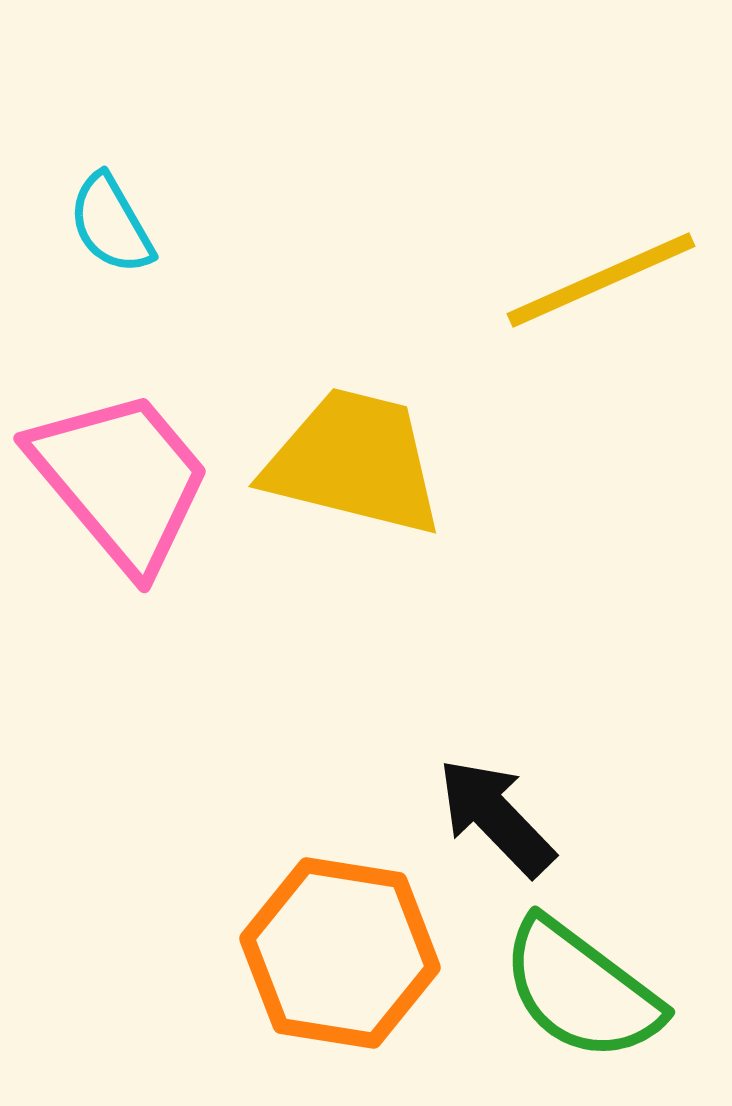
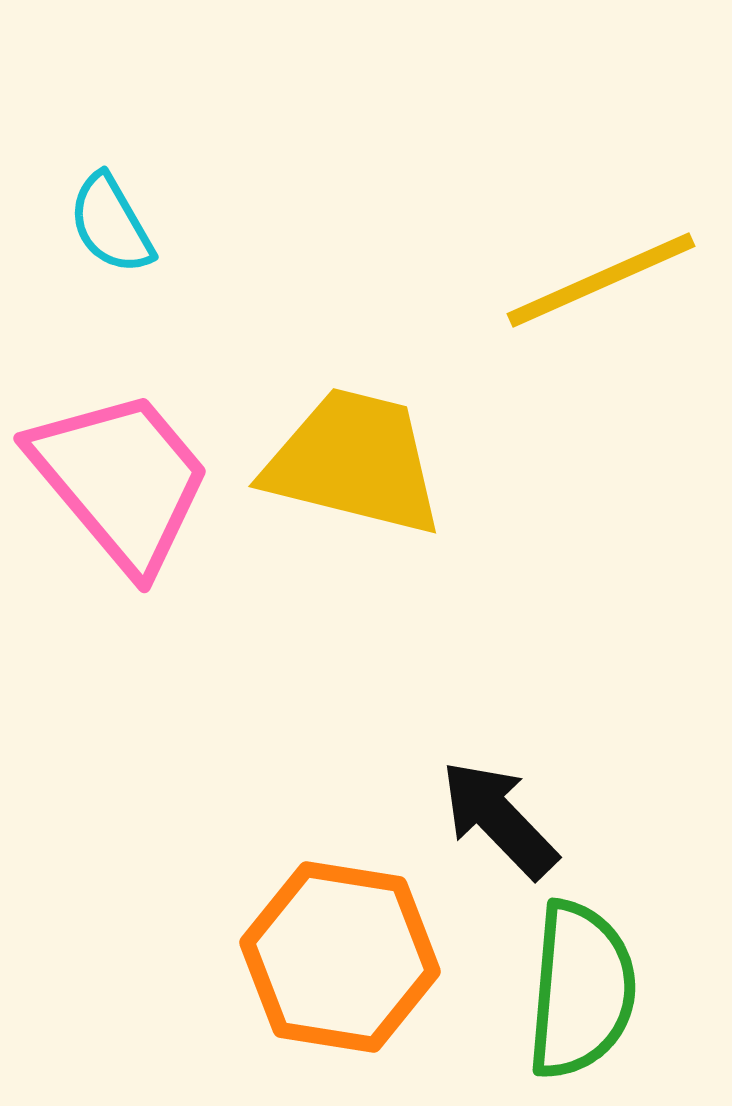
black arrow: moved 3 px right, 2 px down
orange hexagon: moved 4 px down
green semicircle: rotated 122 degrees counterclockwise
